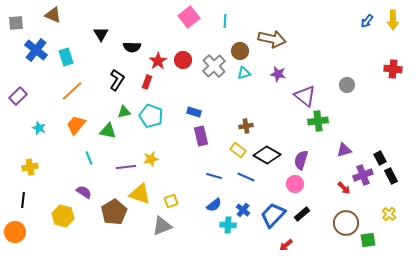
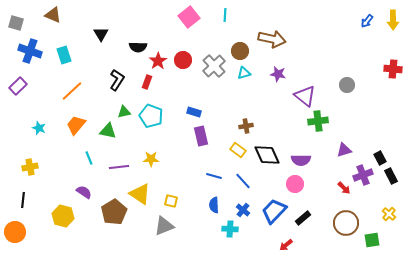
cyan line at (225, 21): moved 6 px up
gray square at (16, 23): rotated 21 degrees clockwise
black semicircle at (132, 47): moved 6 px right
blue cross at (36, 50): moved 6 px left, 1 px down; rotated 20 degrees counterclockwise
cyan rectangle at (66, 57): moved 2 px left, 2 px up
purple rectangle at (18, 96): moved 10 px up
black diamond at (267, 155): rotated 36 degrees clockwise
yellow star at (151, 159): rotated 14 degrees clockwise
purple semicircle at (301, 160): rotated 108 degrees counterclockwise
purple line at (126, 167): moved 7 px left
blue line at (246, 177): moved 3 px left, 4 px down; rotated 24 degrees clockwise
yellow triangle at (140, 194): rotated 15 degrees clockwise
yellow square at (171, 201): rotated 32 degrees clockwise
blue semicircle at (214, 205): rotated 126 degrees clockwise
black rectangle at (302, 214): moved 1 px right, 4 px down
blue trapezoid at (273, 215): moved 1 px right, 4 px up
cyan cross at (228, 225): moved 2 px right, 4 px down
gray triangle at (162, 226): moved 2 px right
green square at (368, 240): moved 4 px right
